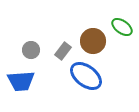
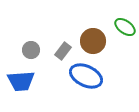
green ellipse: moved 3 px right
blue ellipse: rotated 12 degrees counterclockwise
